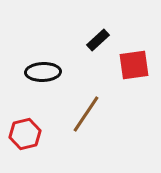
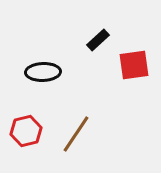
brown line: moved 10 px left, 20 px down
red hexagon: moved 1 px right, 3 px up
